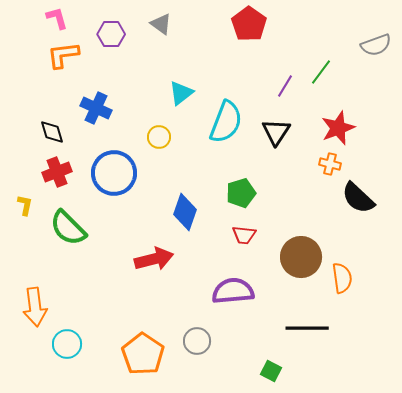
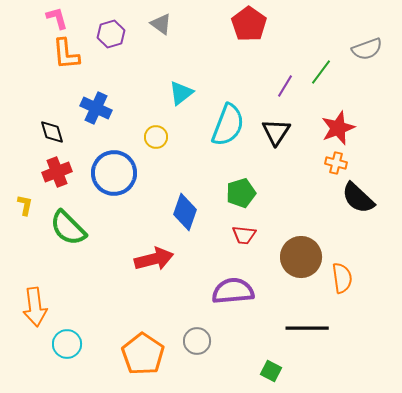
purple hexagon: rotated 16 degrees counterclockwise
gray semicircle: moved 9 px left, 4 px down
orange L-shape: moved 3 px right, 1 px up; rotated 88 degrees counterclockwise
cyan semicircle: moved 2 px right, 3 px down
yellow circle: moved 3 px left
orange cross: moved 6 px right, 1 px up
